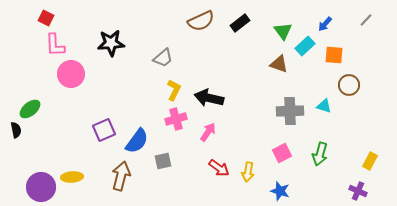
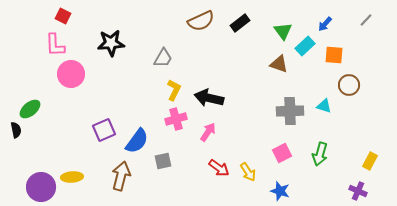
red square: moved 17 px right, 2 px up
gray trapezoid: rotated 20 degrees counterclockwise
yellow arrow: rotated 42 degrees counterclockwise
